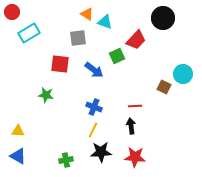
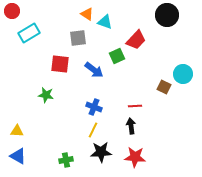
red circle: moved 1 px up
black circle: moved 4 px right, 3 px up
yellow triangle: moved 1 px left
